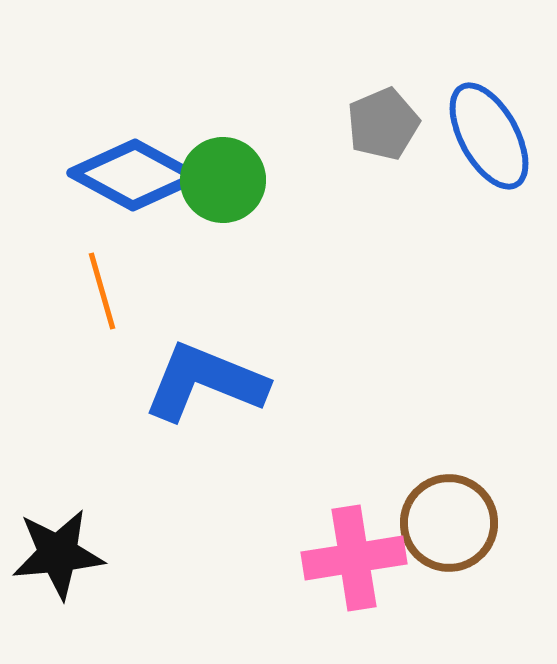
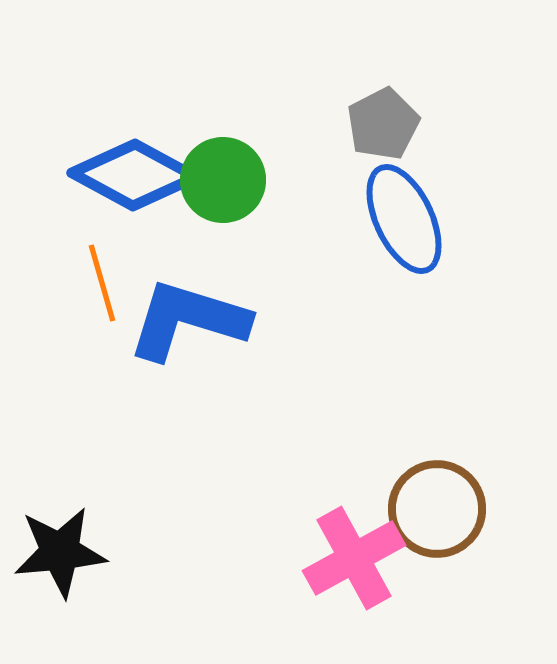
gray pentagon: rotated 4 degrees counterclockwise
blue ellipse: moved 85 px left, 83 px down; rotated 4 degrees clockwise
orange line: moved 8 px up
blue L-shape: moved 17 px left, 62 px up; rotated 5 degrees counterclockwise
brown circle: moved 12 px left, 14 px up
black star: moved 2 px right, 2 px up
pink cross: rotated 20 degrees counterclockwise
